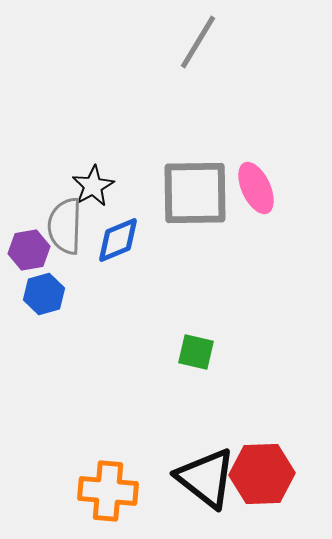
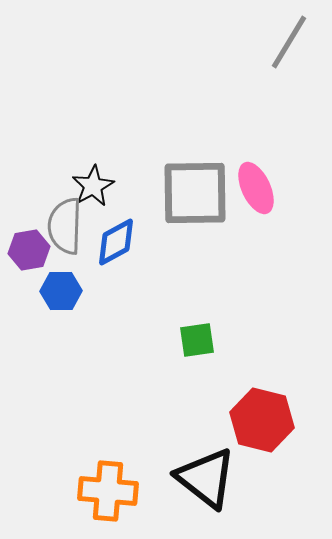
gray line: moved 91 px right
blue diamond: moved 2 px left, 2 px down; rotated 6 degrees counterclockwise
blue hexagon: moved 17 px right, 3 px up; rotated 15 degrees clockwise
green square: moved 1 px right, 12 px up; rotated 21 degrees counterclockwise
red hexagon: moved 54 px up; rotated 16 degrees clockwise
